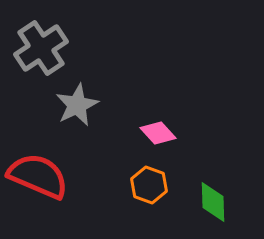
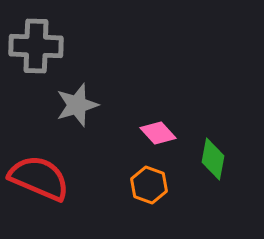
gray cross: moved 5 px left, 2 px up; rotated 36 degrees clockwise
gray star: rotated 9 degrees clockwise
red semicircle: moved 1 px right, 2 px down
green diamond: moved 43 px up; rotated 12 degrees clockwise
